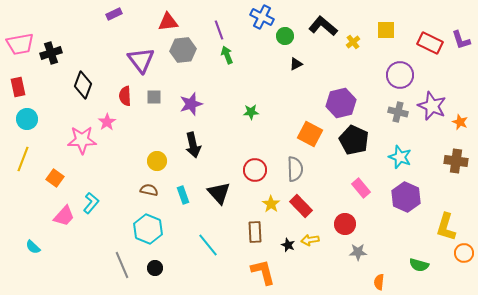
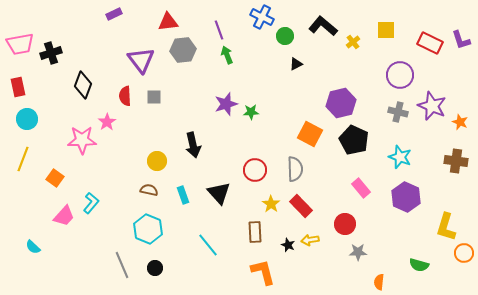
purple star at (191, 104): moved 35 px right
